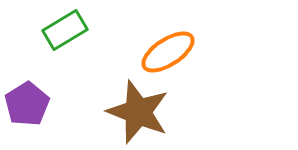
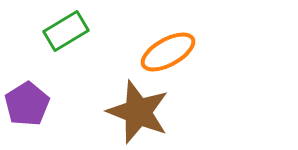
green rectangle: moved 1 px right, 1 px down
orange ellipse: rotated 4 degrees clockwise
